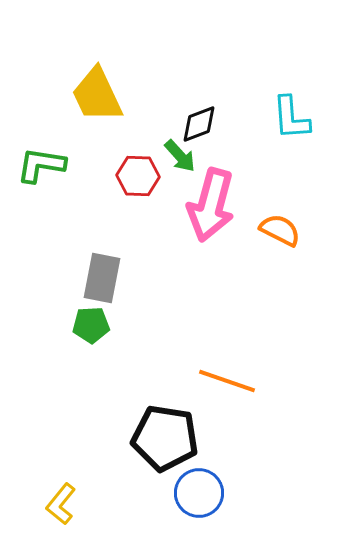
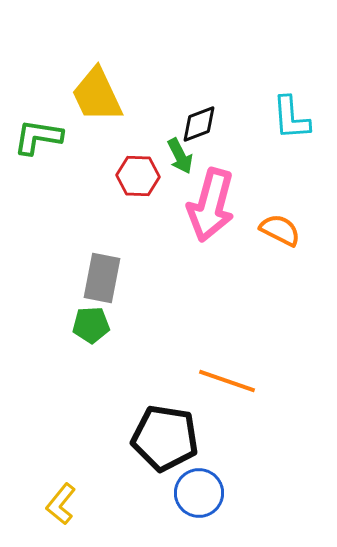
green arrow: rotated 15 degrees clockwise
green L-shape: moved 3 px left, 28 px up
